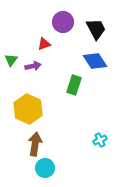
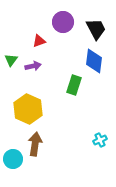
red triangle: moved 5 px left, 3 px up
blue diamond: moved 1 px left; rotated 40 degrees clockwise
cyan circle: moved 32 px left, 9 px up
